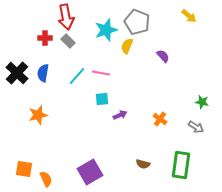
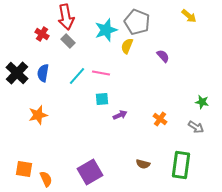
red cross: moved 3 px left, 4 px up; rotated 32 degrees clockwise
